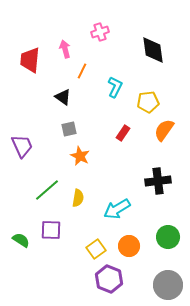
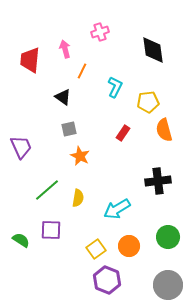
orange semicircle: rotated 50 degrees counterclockwise
purple trapezoid: moved 1 px left, 1 px down
purple hexagon: moved 2 px left, 1 px down
